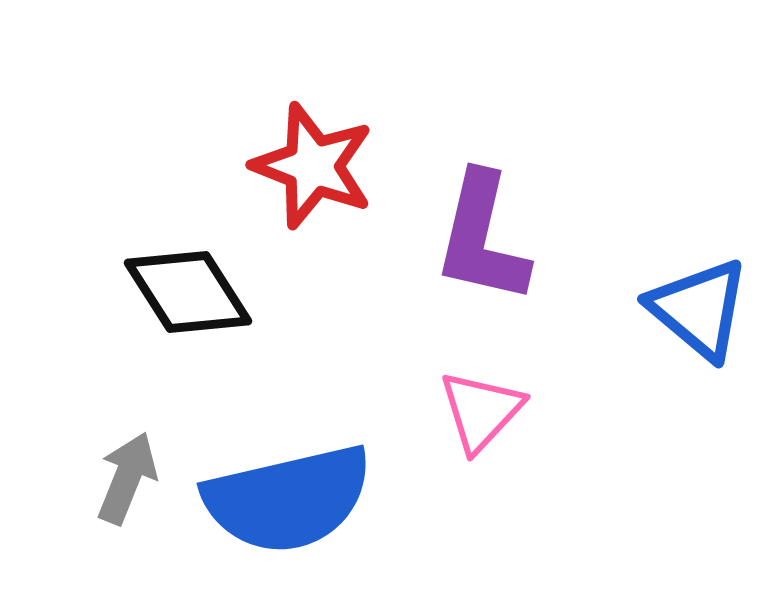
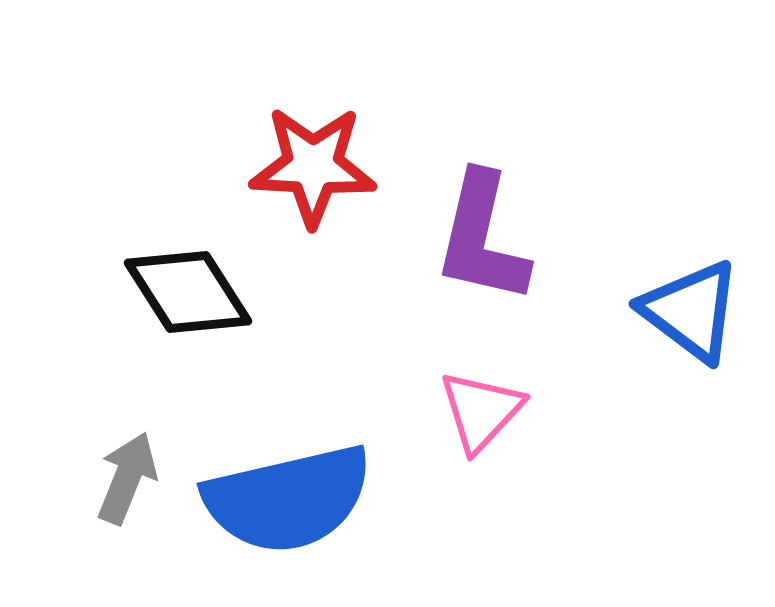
red star: rotated 18 degrees counterclockwise
blue triangle: moved 8 px left, 2 px down; rotated 3 degrees counterclockwise
